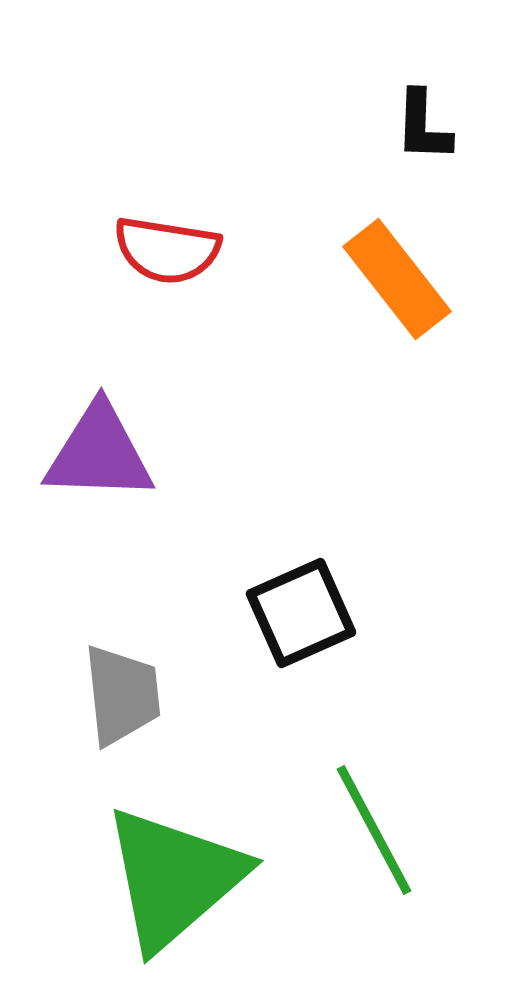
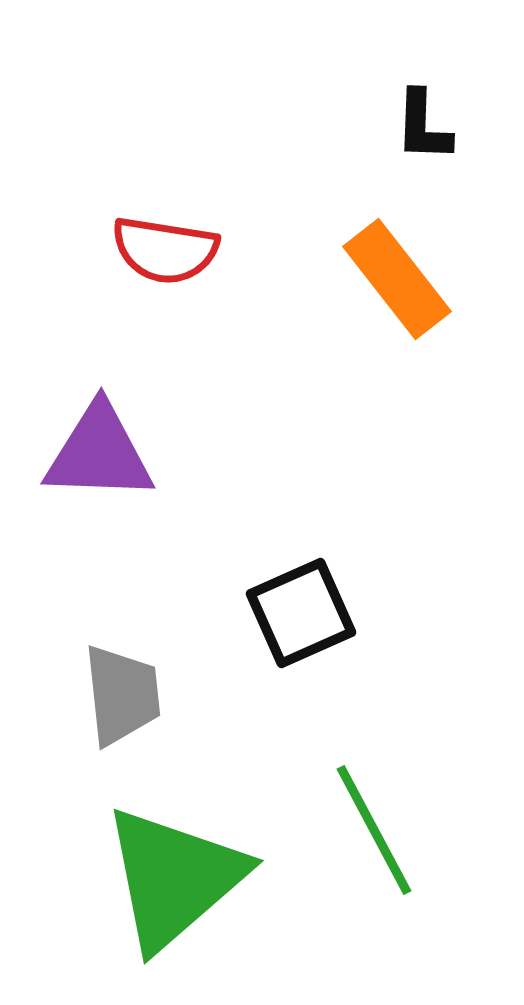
red semicircle: moved 2 px left
